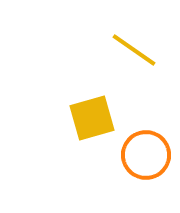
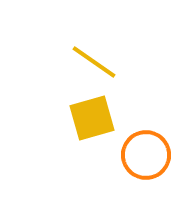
yellow line: moved 40 px left, 12 px down
